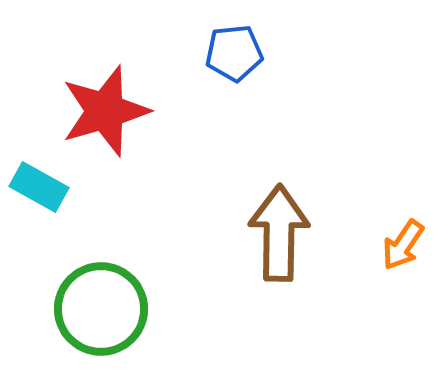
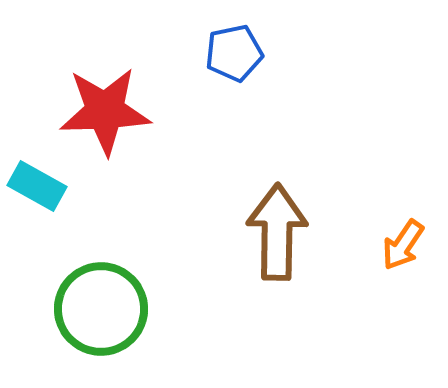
blue pentagon: rotated 6 degrees counterclockwise
red star: rotated 14 degrees clockwise
cyan rectangle: moved 2 px left, 1 px up
brown arrow: moved 2 px left, 1 px up
